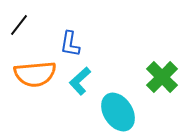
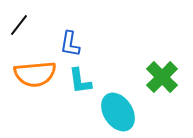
cyan L-shape: rotated 56 degrees counterclockwise
